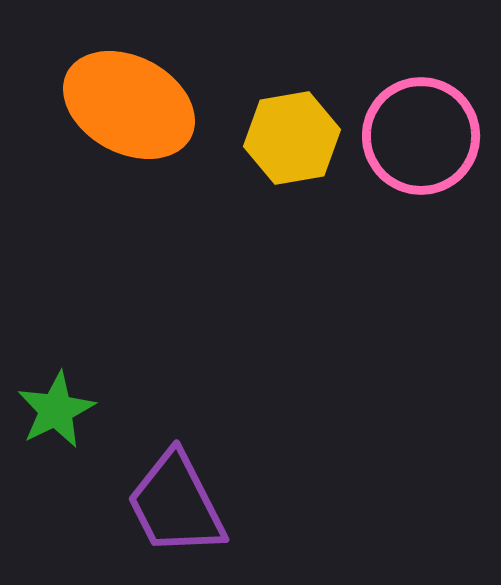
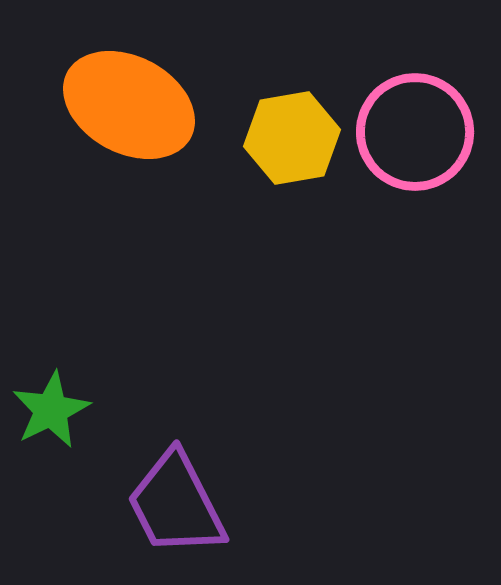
pink circle: moved 6 px left, 4 px up
green star: moved 5 px left
